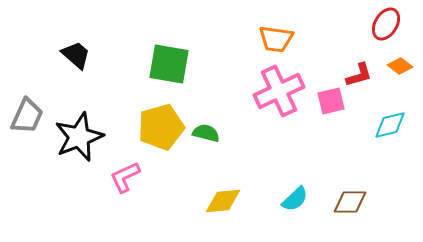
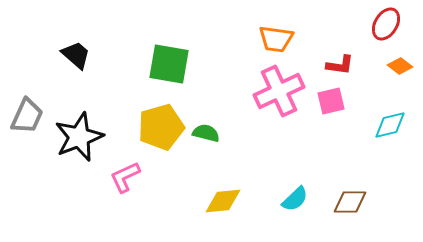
red L-shape: moved 19 px left, 10 px up; rotated 24 degrees clockwise
